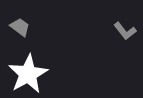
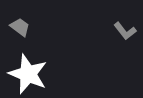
white star: rotated 21 degrees counterclockwise
